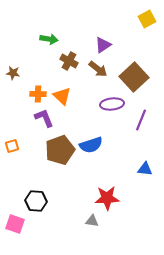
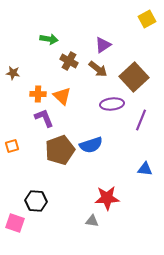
pink square: moved 1 px up
